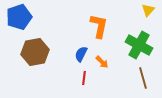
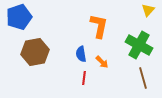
blue semicircle: rotated 35 degrees counterclockwise
